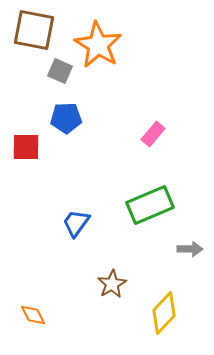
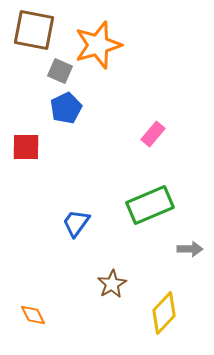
orange star: rotated 24 degrees clockwise
blue pentagon: moved 10 px up; rotated 24 degrees counterclockwise
